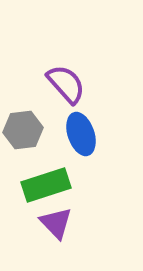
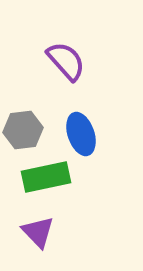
purple semicircle: moved 23 px up
green rectangle: moved 8 px up; rotated 6 degrees clockwise
purple triangle: moved 18 px left, 9 px down
